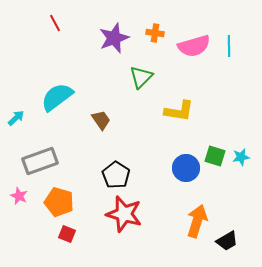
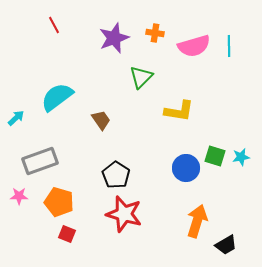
red line: moved 1 px left, 2 px down
pink star: rotated 24 degrees counterclockwise
black trapezoid: moved 1 px left, 4 px down
